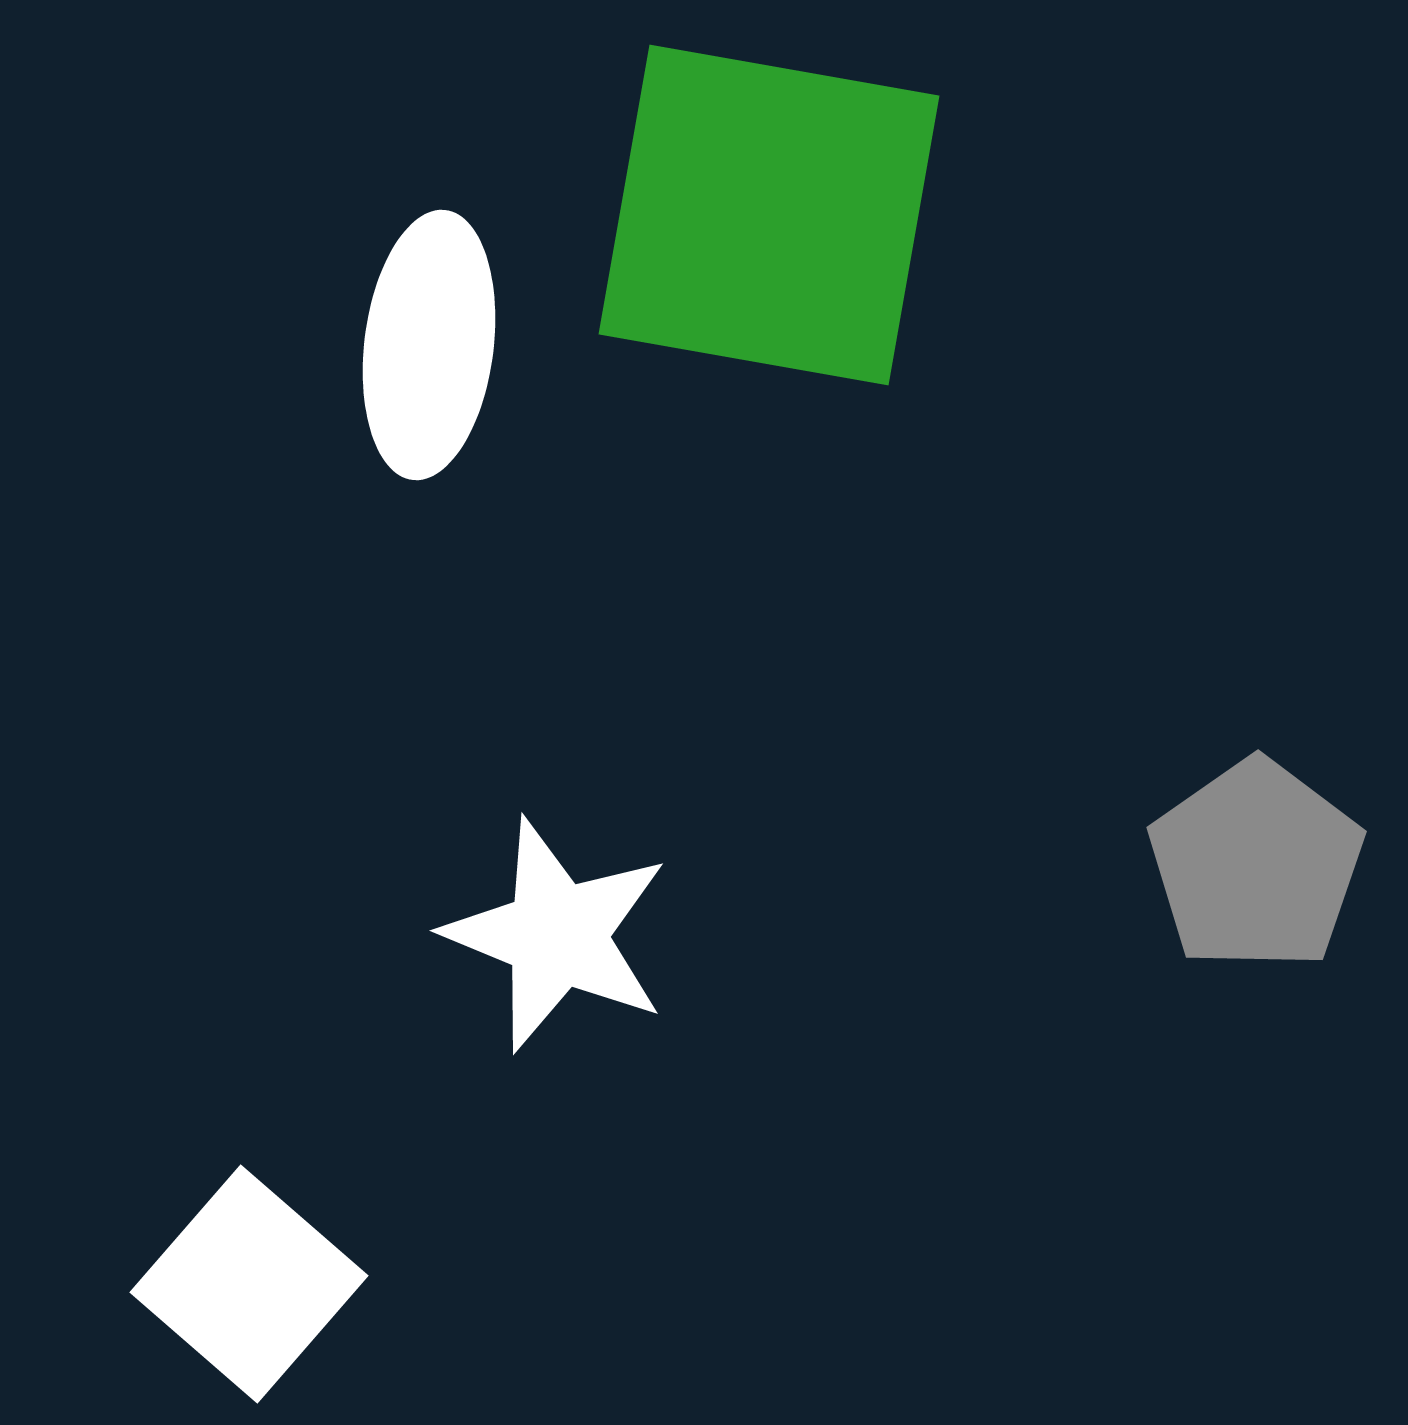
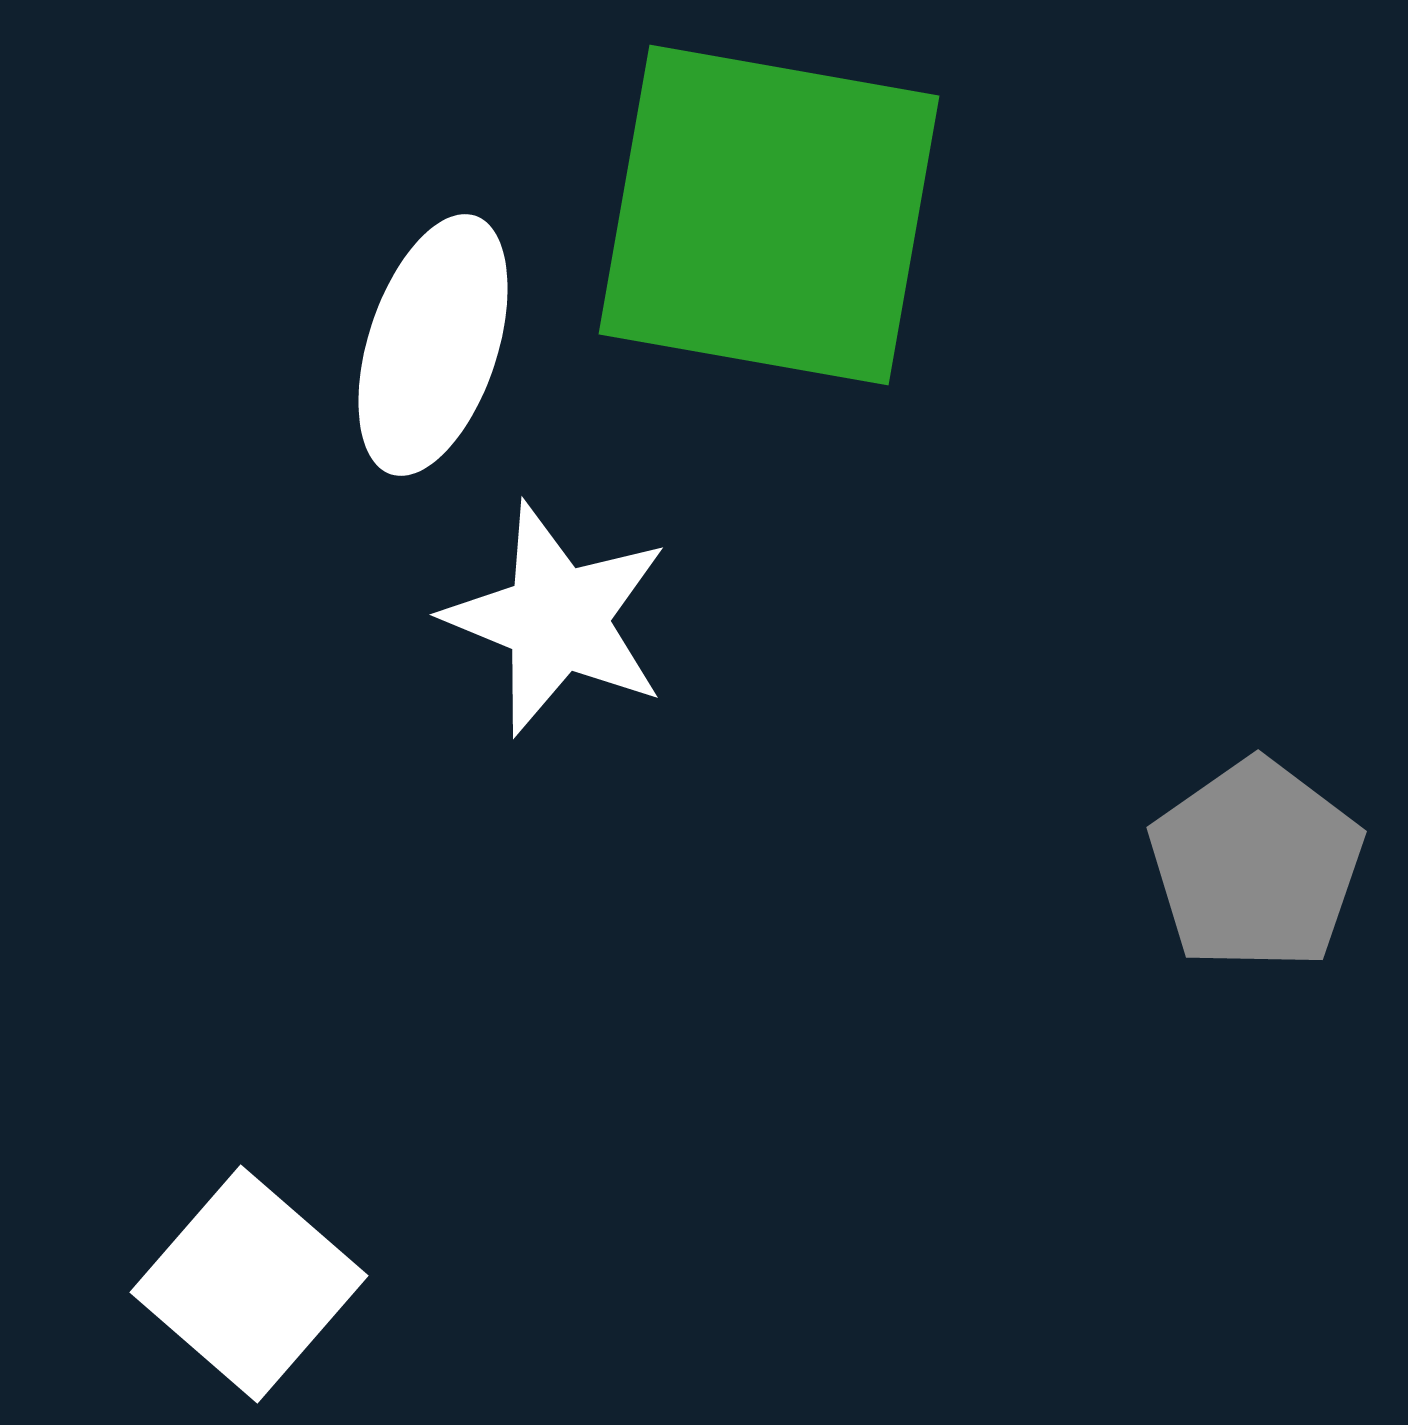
white ellipse: moved 4 px right; rotated 11 degrees clockwise
white star: moved 316 px up
